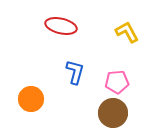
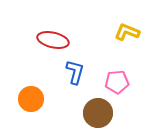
red ellipse: moved 8 px left, 14 px down
yellow L-shape: rotated 40 degrees counterclockwise
brown circle: moved 15 px left
